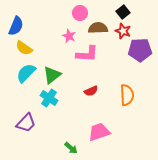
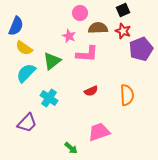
black square: moved 2 px up; rotated 16 degrees clockwise
purple pentagon: moved 1 px right, 1 px up; rotated 20 degrees counterclockwise
green triangle: moved 14 px up
purple trapezoid: moved 1 px right
